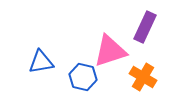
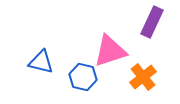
purple rectangle: moved 7 px right, 5 px up
blue triangle: rotated 24 degrees clockwise
orange cross: rotated 20 degrees clockwise
